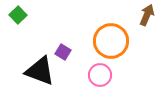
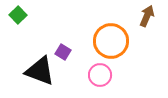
brown arrow: moved 1 px down
